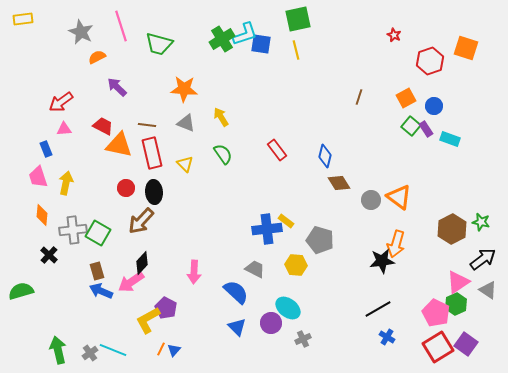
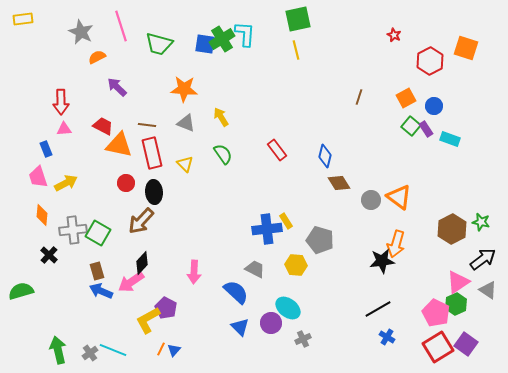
cyan L-shape at (245, 34): rotated 68 degrees counterclockwise
blue square at (261, 44): moved 56 px left
red hexagon at (430, 61): rotated 8 degrees counterclockwise
red arrow at (61, 102): rotated 55 degrees counterclockwise
yellow arrow at (66, 183): rotated 50 degrees clockwise
red circle at (126, 188): moved 5 px up
yellow rectangle at (286, 221): rotated 21 degrees clockwise
blue triangle at (237, 327): moved 3 px right
